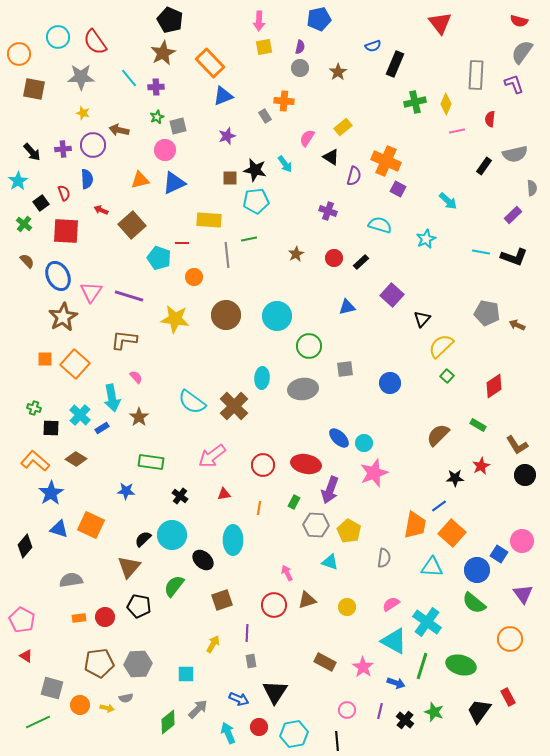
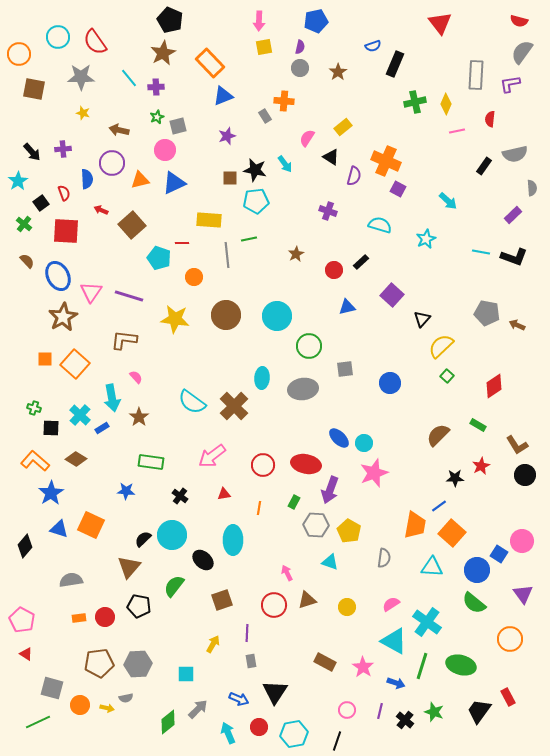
blue pentagon at (319, 19): moved 3 px left, 2 px down
purple L-shape at (514, 84): moved 4 px left; rotated 80 degrees counterclockwise
purple circle at (93, 145): moved 19 px right, 18 px down
red circle at (334, 258): moved 12 px down
red triangle at (26, 656): moved 2 px up
black line at (337, 741): rotated 24 degrees clockwise
